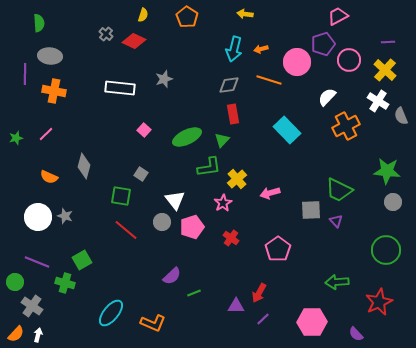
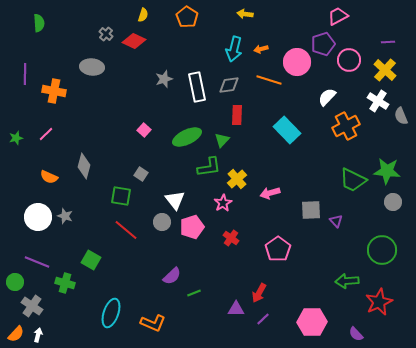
gray ellipse at (50, 56): moved 42 px right, 11 px down
white rectangle at (120, 88): moved 77 px right, 1 px up; rotated 72 degrees clockwise
red rectangle at (233, 114): moved 4 px right, 1 px down; rotated 12 degrees clockwise
green trapezoid at (339, 190): moved 14 px right, 10 px up
green circle at (386, 250): moved 4 px left
green square at (82, 260): moved 9 px right; rotated 30 degrees counterclockwise
green arrow at (337, 282): moved 10 px right, 1 px up
purple triangle at (236, 306): moved 3 px down
cyan ellipse at (111, 313): rotated 20 degrees counterclockwise
